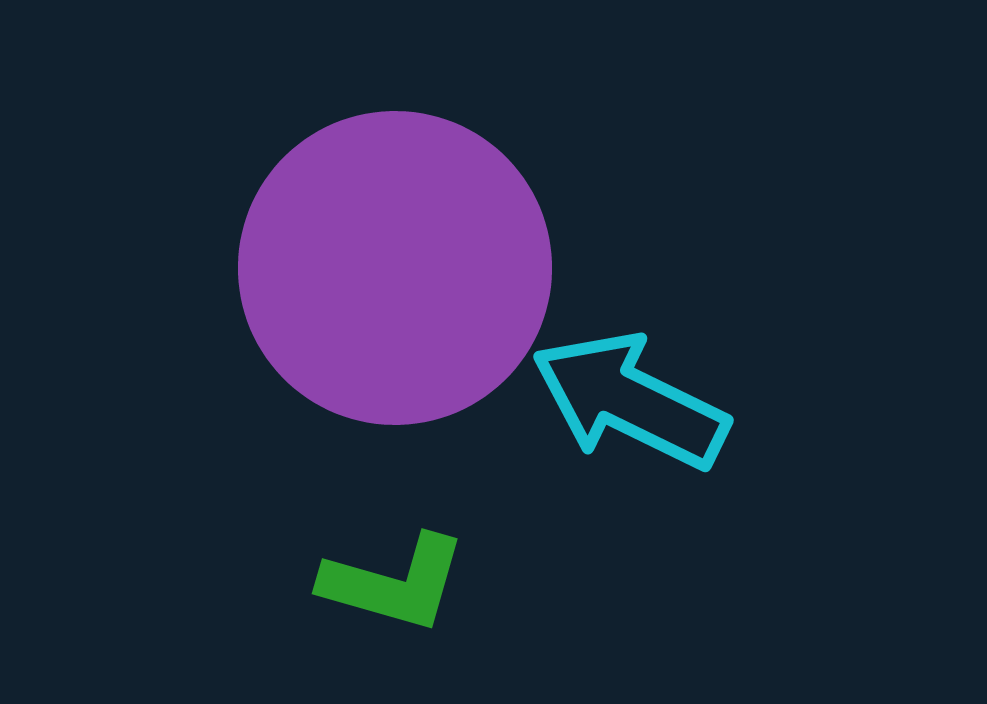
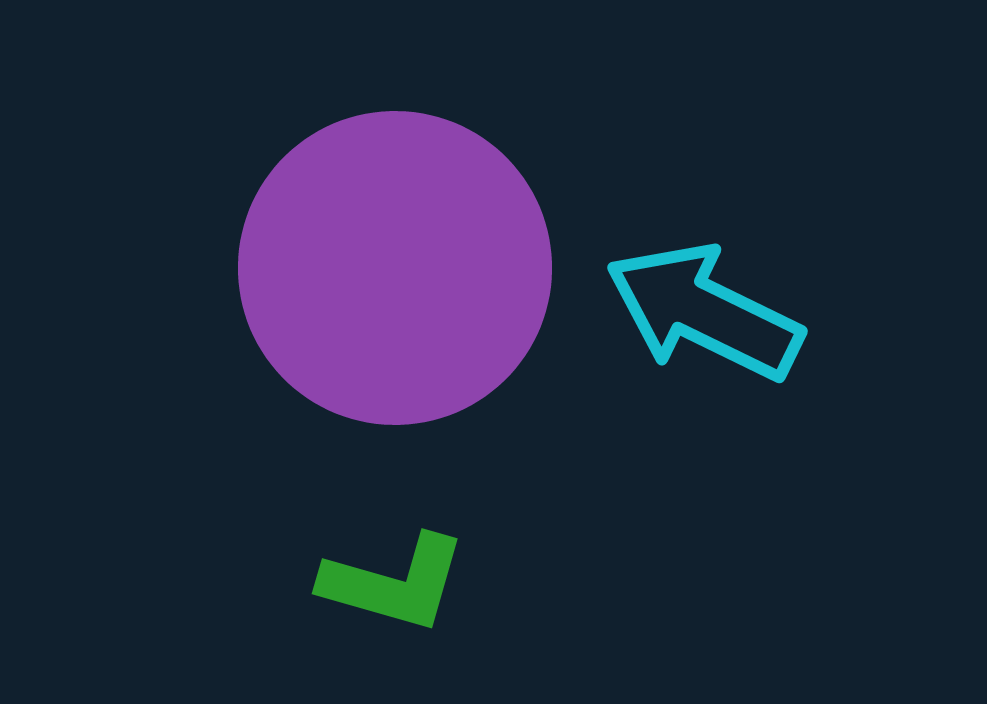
cyan arrow: moved 74 px right, 89 px up
